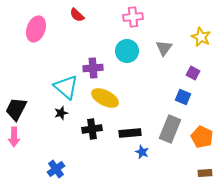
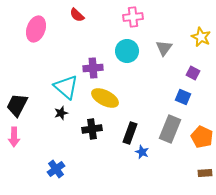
black trapezoid: moved 1 px right, 4 px up
black rectangle: rotated 65 degrees counterclockwise
